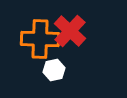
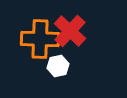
white hexagon: moved 4 px right, 4 px up
